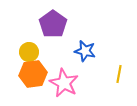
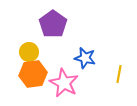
blue star: moved 7 px down
